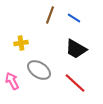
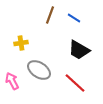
black trapezoid: moved 3 px right, 1 px down
